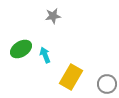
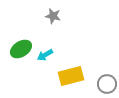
gray star: rotated 21 degrees clockwise
cyan arrow: rotated 98 degrees counterclockwise
yellow rectangle: moved 1 px up; rotated 45 degrees clockwise
